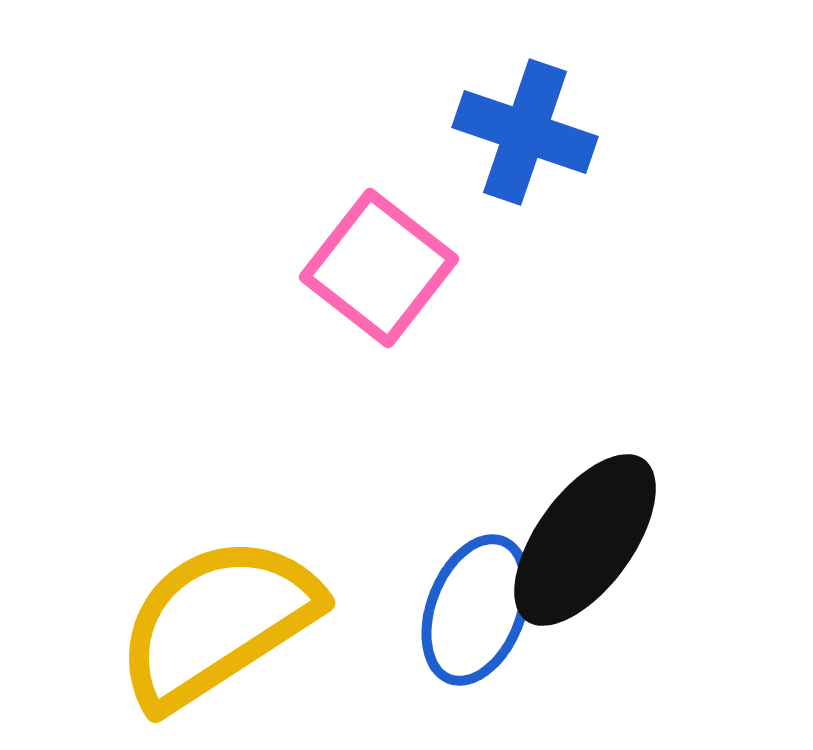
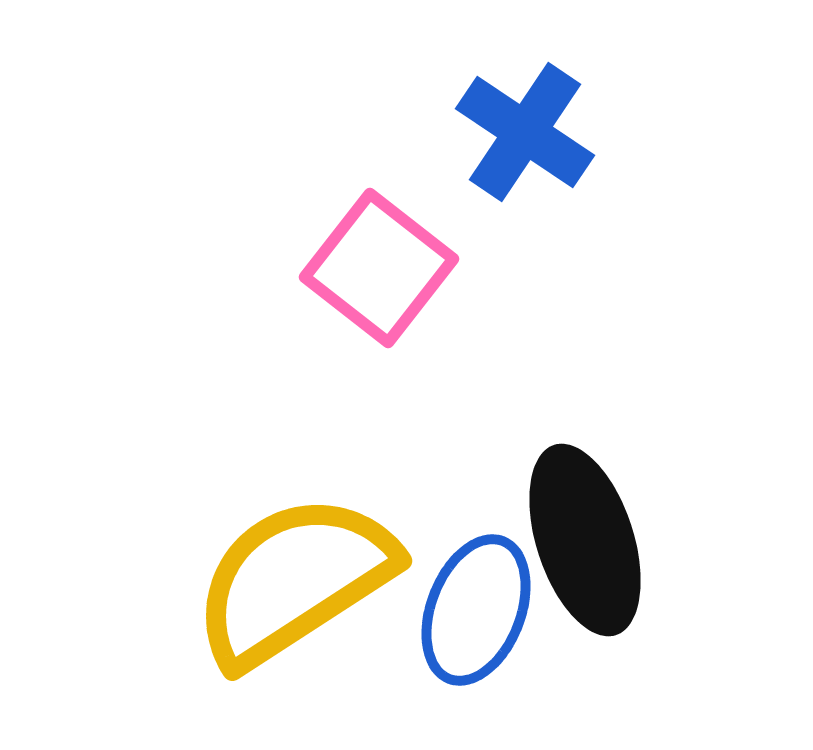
blue cross: rotated 15 degrees clockwise
black ellipse: rotated 54 degrees counterclockwise
yellow semicircle: moved 77 px right, 42 px up
